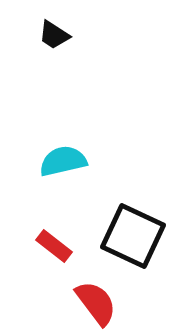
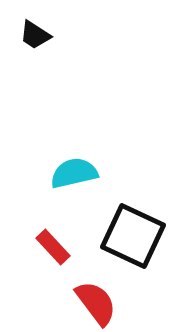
black trapezoid: moved 19 px left
cyan semicircle: moved 11 px right, 12 px down
red rectangle: moved 1 px left, 1 px down; rotated 9 degrees clockwise
